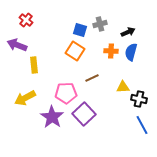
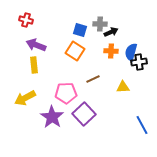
red cross: rotated 24 degrees counterclockwise
gray cross: rotated 16 degrees clockwise
black arrow: moved 17 px left
purple arrow: moved 19 px right
brown line: moved 1 px right, 1 px down
black cross: moved 37 px up; rotated 21 degrees counterclockwise
